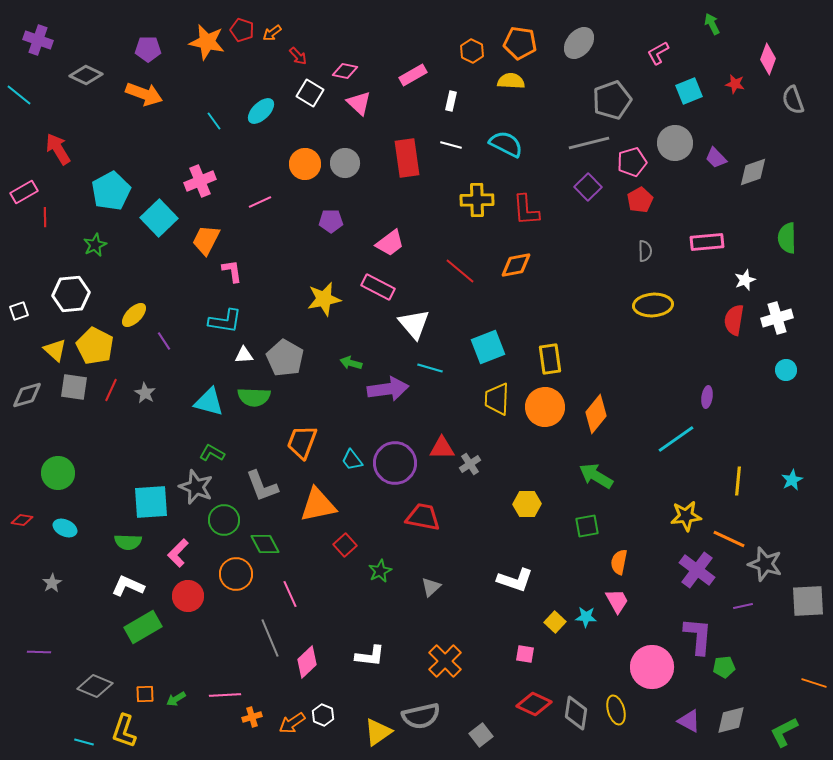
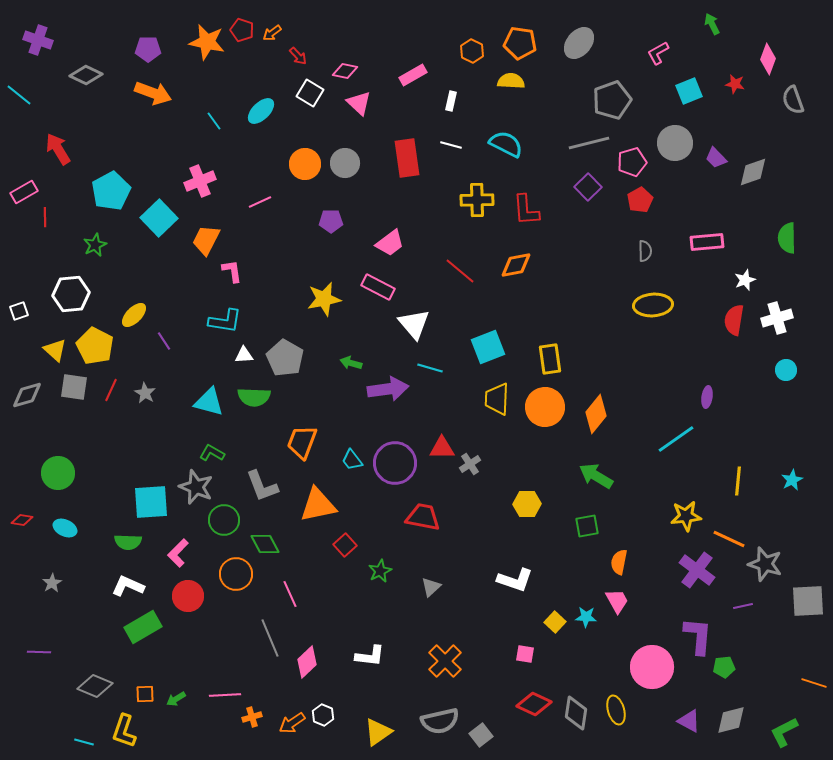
orange arrow at (144, 94): moved 9 px right, 1 px up
gray semicircle at (421, 716): moved 19 px right, 5 px down
